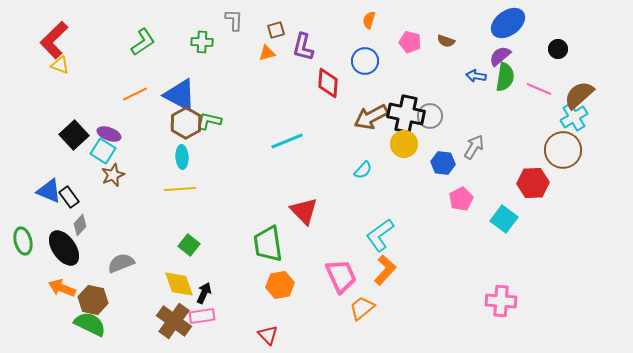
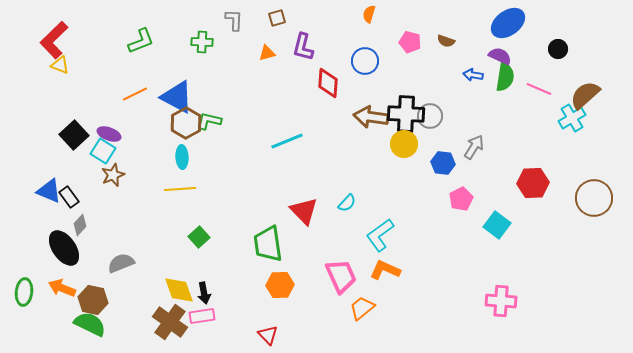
orange semicircle at (369, 20): moved 6 px up
brown square at (276, 30): moved 1 px right, 12 px up
green L-shape at (143, 42): moved 2 px left, 1 px up; rotated 12 degrees clockwise
purple semicircle at (500, 56): rotated 65 degrees clockwise
blue arrow at (476, 76): moved 3 px left, 1 px up
blue triangle at (180, 95): moved 3 px left, 2 px down
brown semicircle at (579, 95): moved 6 px right
black cross at (406, 114): rotated 9 degrees counterclockwise
brown arrow at (371, 117): rotated 36 degrees clockwise
cyan cross at (574, 117): moved 2 px left, 1 px down
brown circle at (563, 150): moved 31 px right, 48 px down
cyan semicircle at (363, 170): moved 16 px left, 33 px down
cyan square at (504, 219): moved 7 px left, 6 px down
green ellipse at (23, 241): moved 1 px right, 51 px down; rotated 20 degrees clockwise
green square at (189, 245): moved 10 px right, 8 px up; rotated 10 degrees clockwise
orange L-shape at (385, 270): rotated 108 degrees counterclockwise
yellow diamond at (179, 284): moved 6 px down
orange hexagon at (280, 285): rotated 8 degrees clockwise
black arrow at (204, 293): rotated 145 degrees clockwise
brown cross at (174, 321): moved 4 px left, 1 px down
